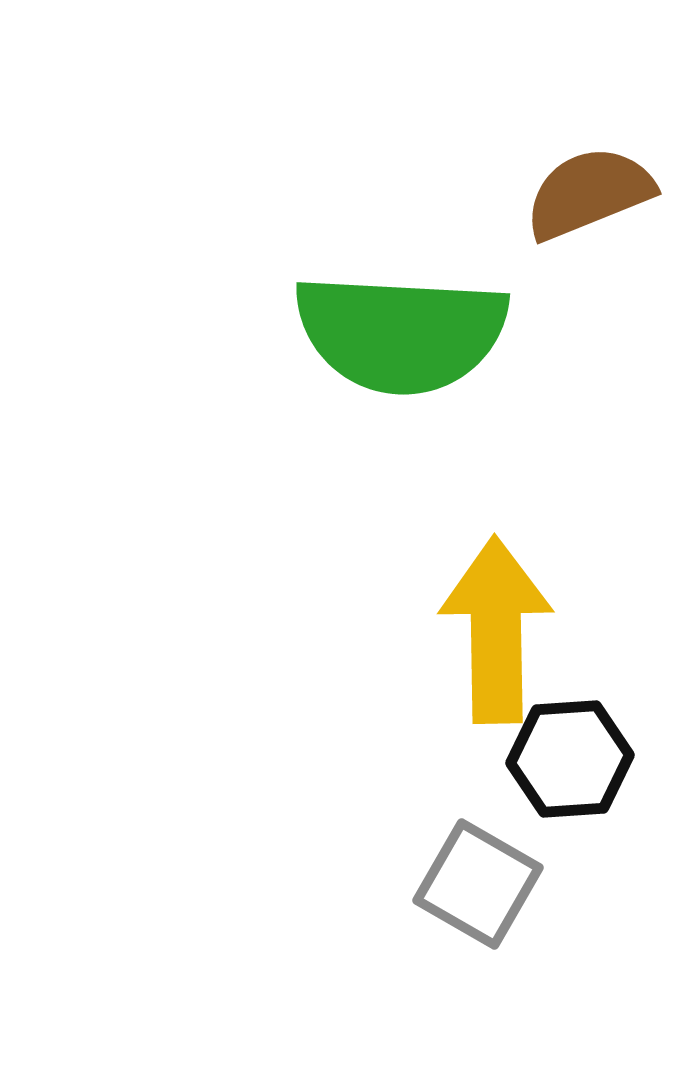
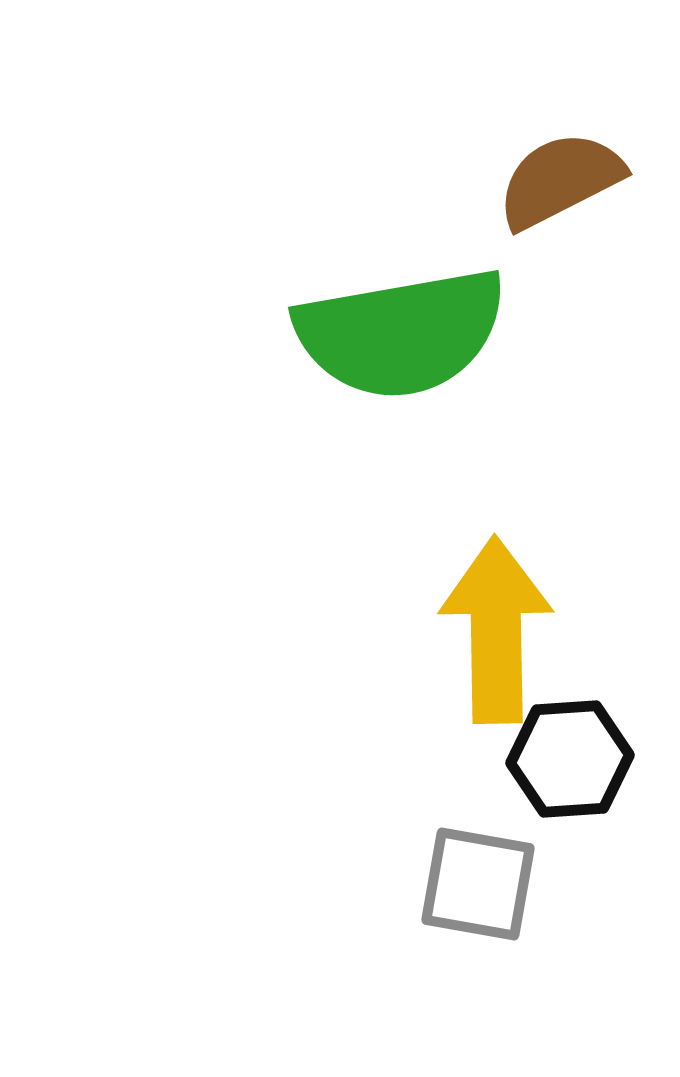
brown semicircle: moved 29 px left, 13 px up; rotated 5 degrees counterclockwise
green semicircle: rotated 13 degrees counterclockwise
gray square: rotated 20 degrees counterclockwise
